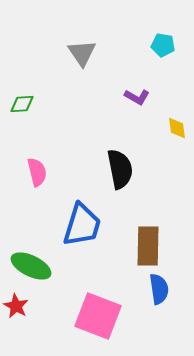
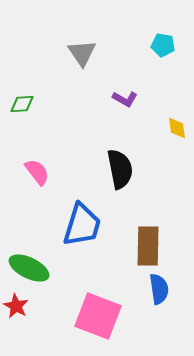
purple L-shape: moved 12 px left, 2 px down
pink semicircle: rotated 24 degrees counterclockwise
green ellipse: moved 2 px left, 2 px down
